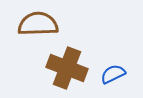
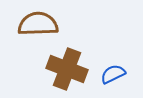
brown cross: moved 1 px down
